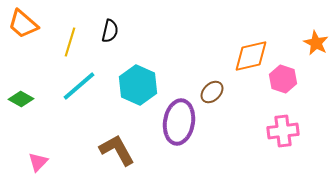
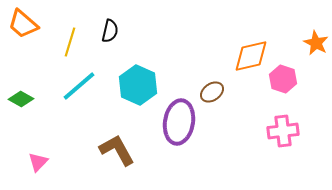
brown ellipse: rotated 10 degrees clockwise
